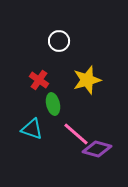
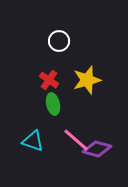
red cross: moved 10 px right
cyan triangle: moved 1 px right, 12 px down
pink line: moved 6 px down
